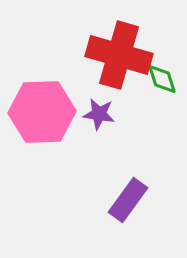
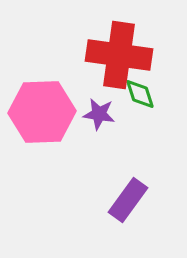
red cross: rotated 8 degrees counterclockwise
green diamond: moved 22 px left, 15 px down
